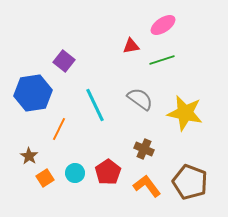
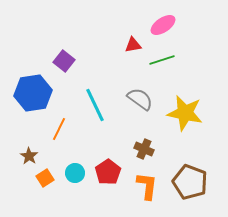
red triangle: moved 2 px right, 1 px up
orange L-shape: rotated 44 degrees clockwise
